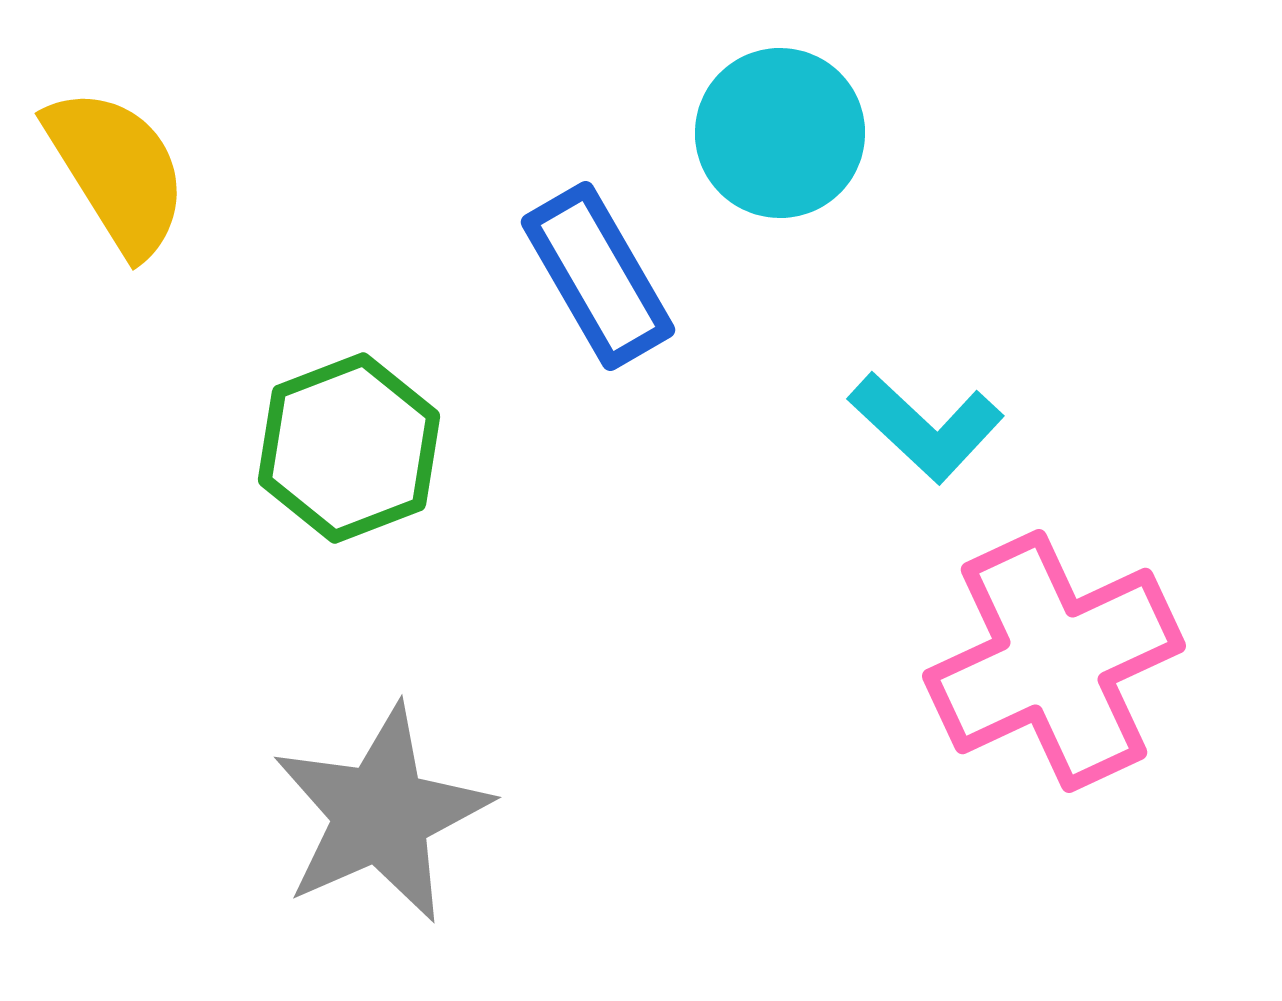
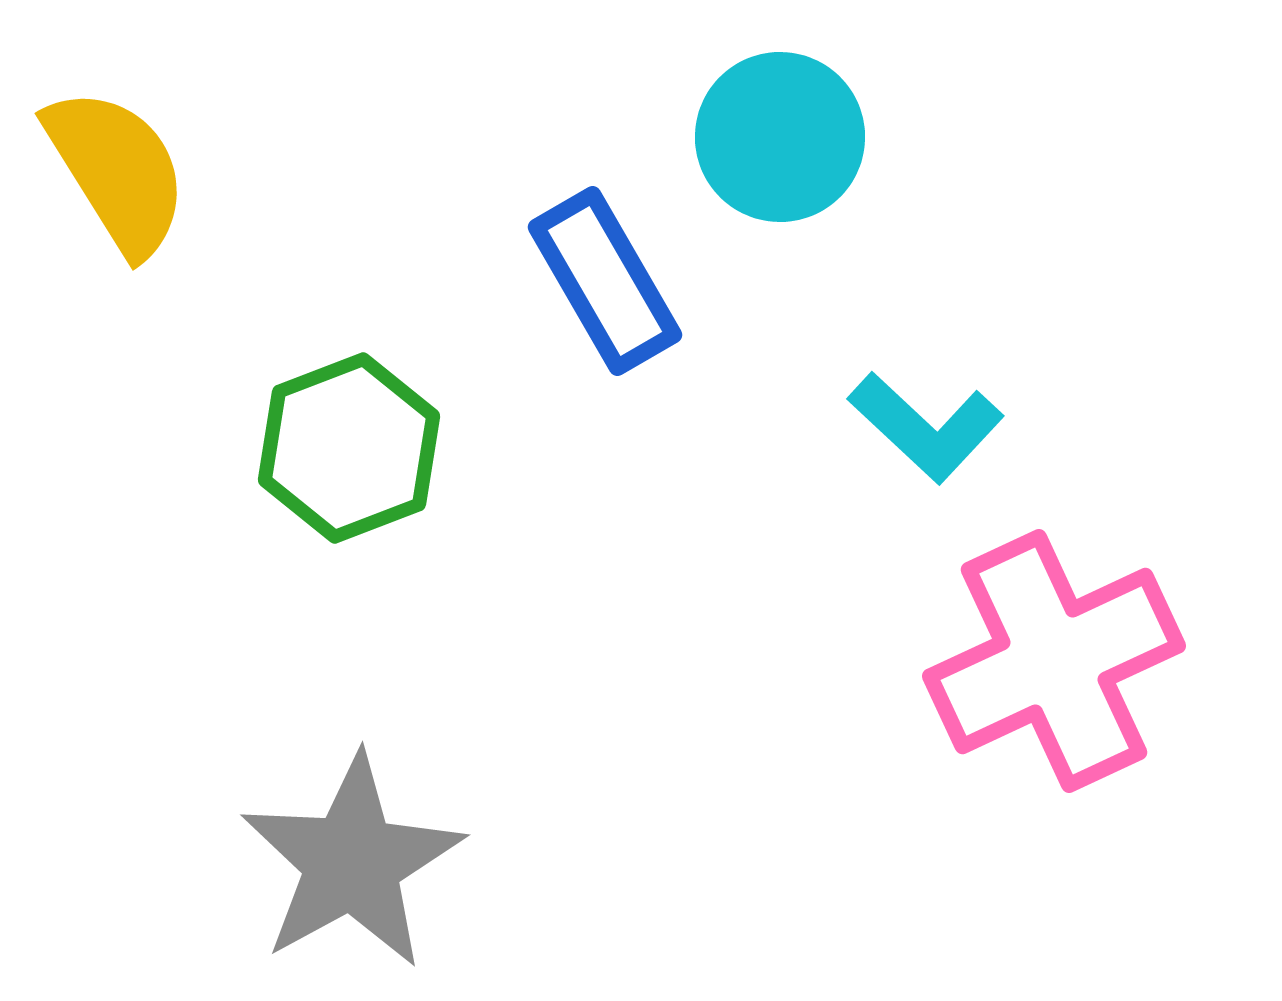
cyan circle: moved 4 px down
blue rectangle: moved 7 px right, 5 px down
gray star: moved 29 px left, 48 px down; rotated 5 degrees counterclockwise
